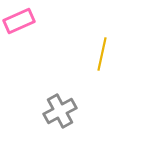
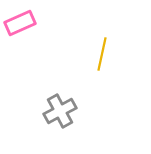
pink rectangle: moved 1 px right, 2 px down
